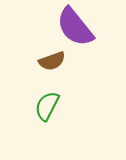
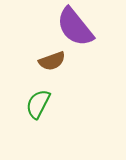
green semicircle: moved 9 px left, 2 px up
